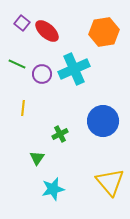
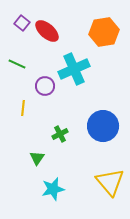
purple circle: moved 3 px right, 12 px down
blue circle: moved 5 px down
